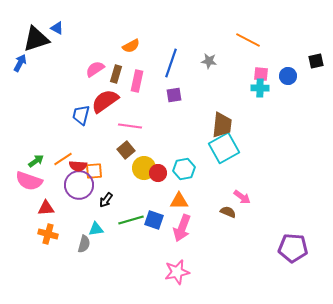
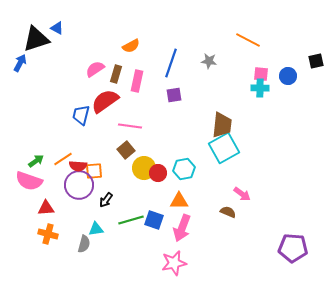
pink arrow at (242, 197): moved 3 px up
pink star at (177, 272): moved 3 px left, 9 px up
